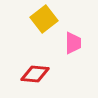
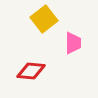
red diamond: moved 4 px left, 3 px up
